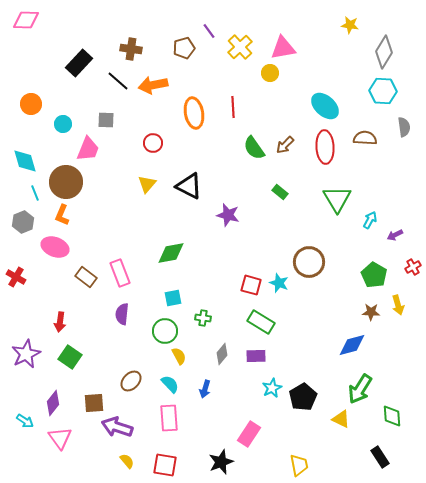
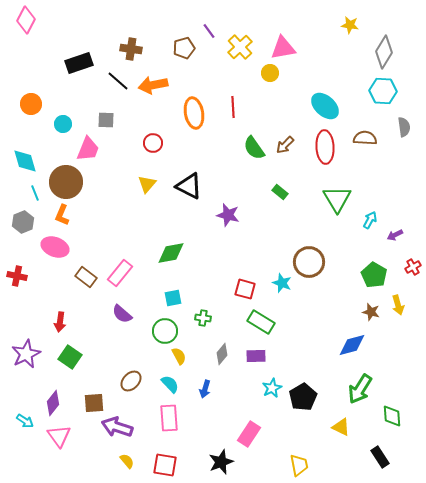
pink diamond at (26, 20): rotated 64 degrees counterclockwise
black rectangle at (79, 63): rotated 28 degrees clockwise
pink rectangle at (120, 273): rotated 60 degrees clockwise
red cross at (16, 277): moved 1 px right, 1 px up; rotated 18 degrees counterclockwise
cyan star at (279, 283): moved 3 px right
red square at (251, 285): moved 6 px left, 4 px down
brown star at (371, 312): rotated 12 degrees clockwise
purple semicircle at (122, 314): rotated 55 degrees counterclockwise
yellow triangle at (341, 419): moved 8 px down
pink triangle at (60, 438): moved 1 px left, 2 px up
